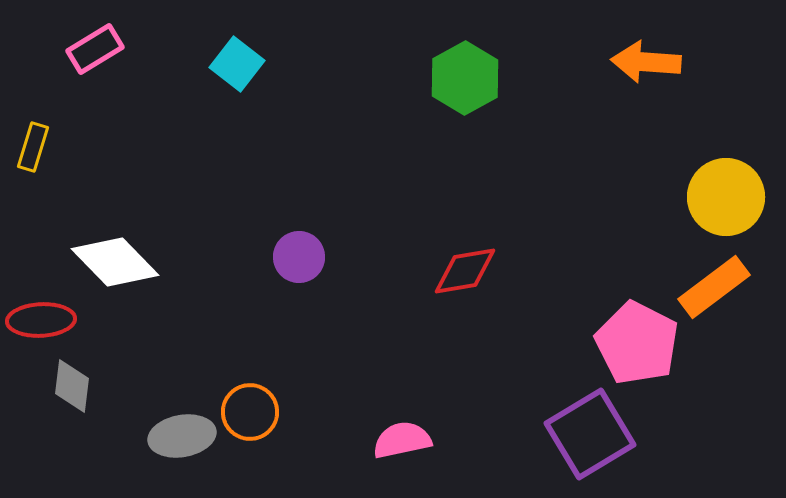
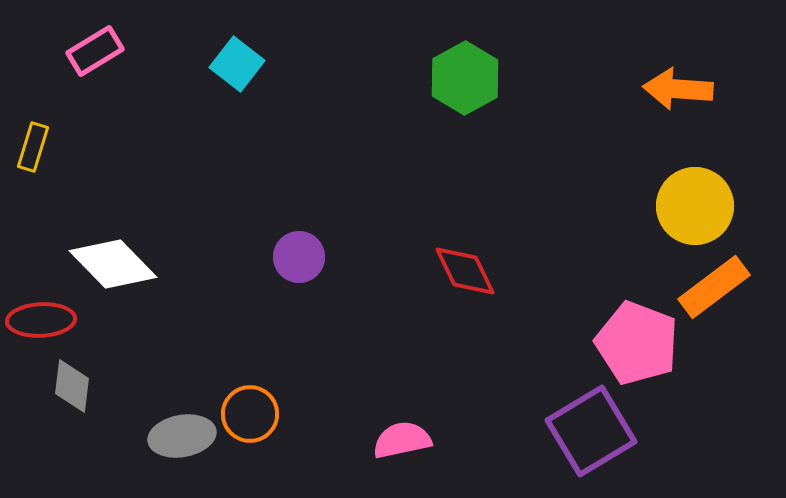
pink rectangle: moved 2 px down
orange arrow: moved 32 px right, 27 px down
yellow circle: moved 31 px left, 9 px down
white diamond: moved 2 px left, 2 px down
red diamond: rotated 74 degrees clockwise
pink pentagon: rotated 6 degrees counterclockwise
orange circle: moved 2 px down
purple square: moved 1 px right, 3 px up
